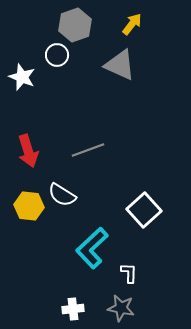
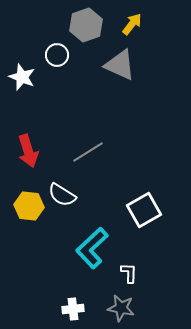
gray hexagon: moved 11 px right
gray line: moved 2 px down; rotated 12 degrees counterclockwise
white square: rotated 12 degrees clockwise
